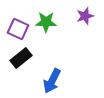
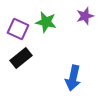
green star: rotated 10 degrees clockwise
blue arrow: moved 21 px right, 3 px up; rotated 15 degrees counterclockwise
